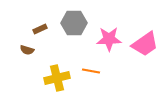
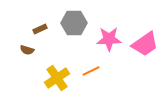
orange line: rotated 36 degrees counterclockwise
yellow cross: rotated 20 degrees counterclockwise
